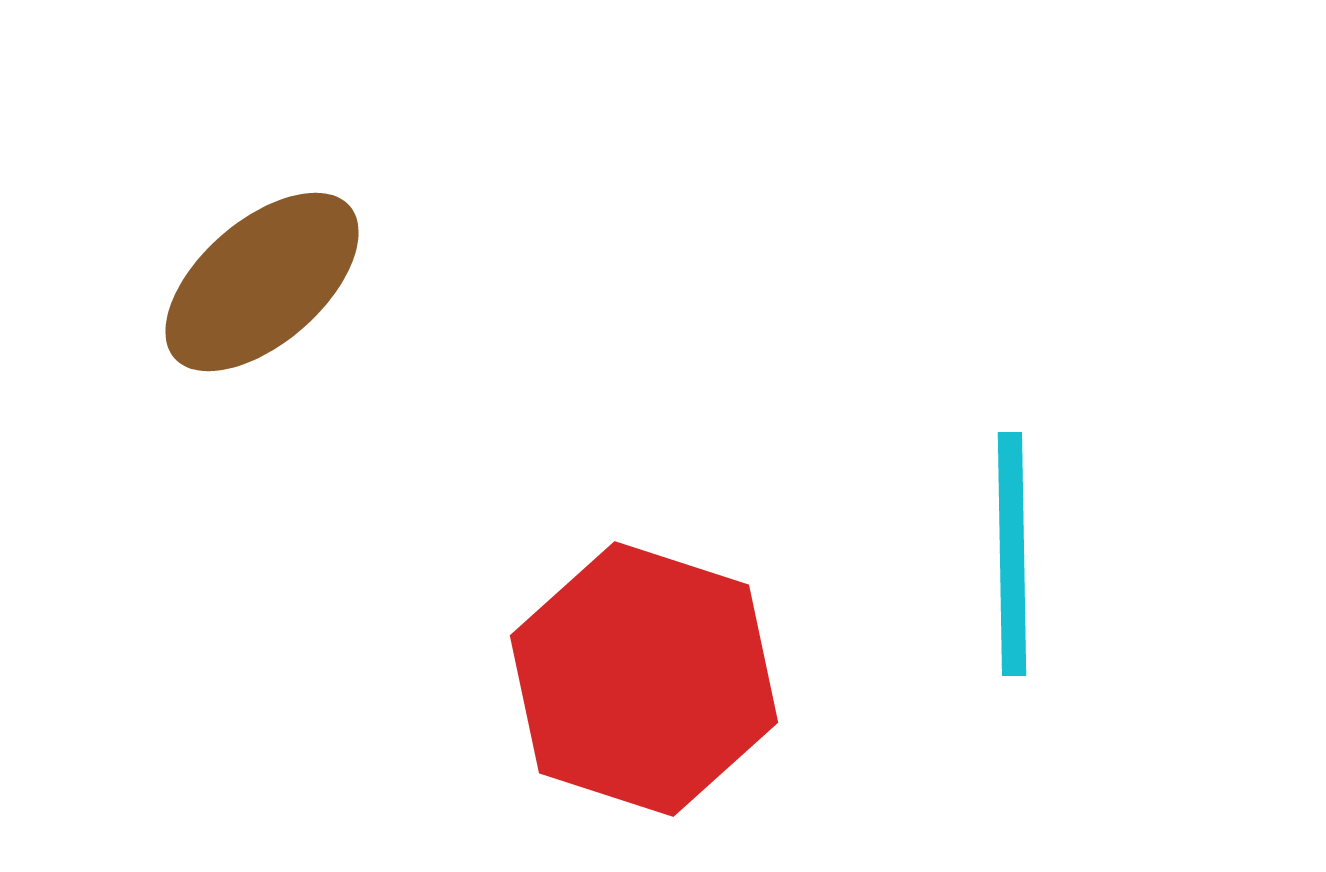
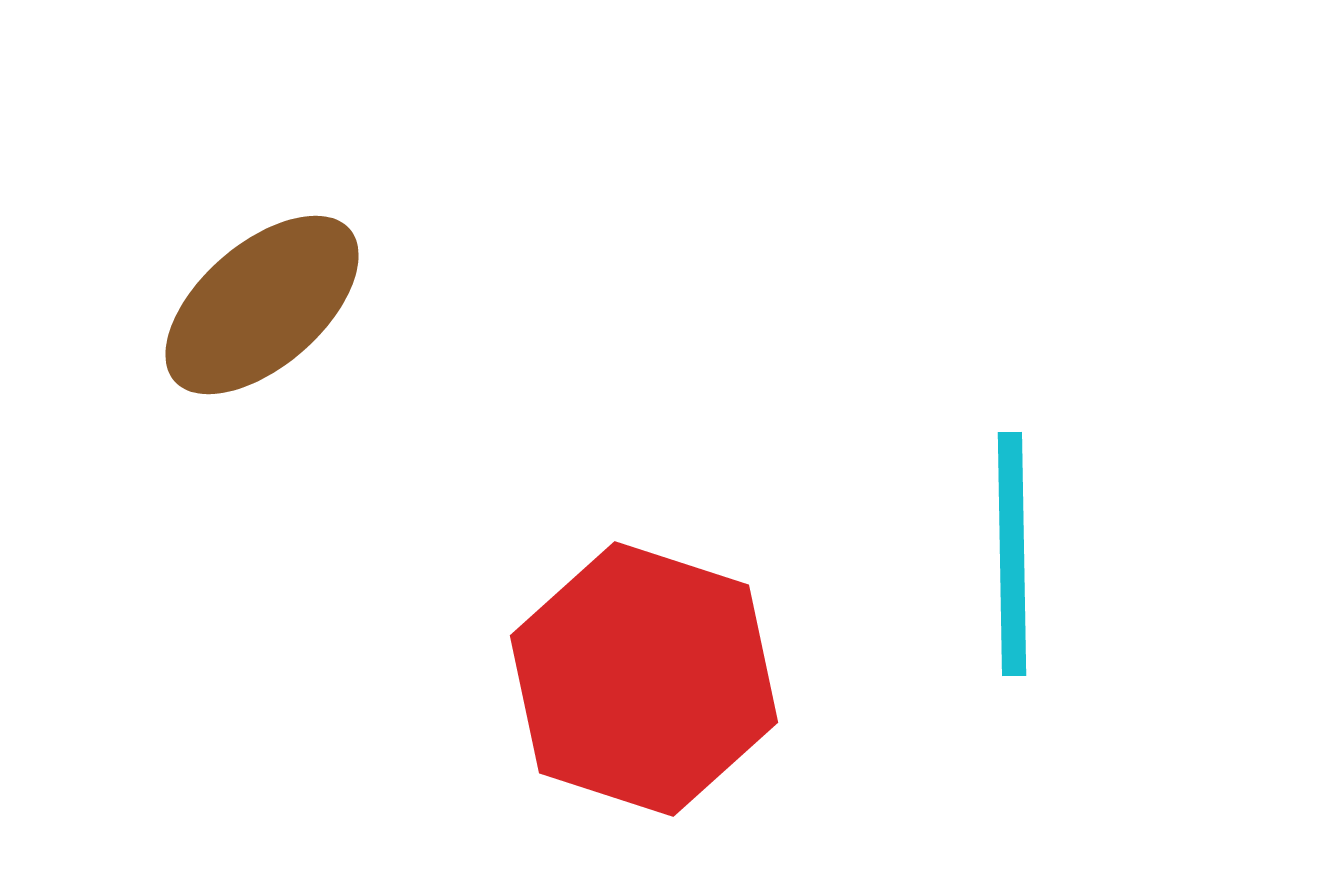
brown ellipse: moved 23 px down
